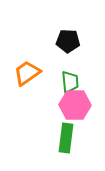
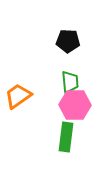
orange trapezoid: moved 9 px left, 23 px down
green rectangle: moved 1 px up
